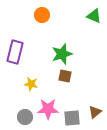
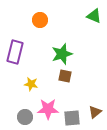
orange circle: moved 2 px left, 5 px down
